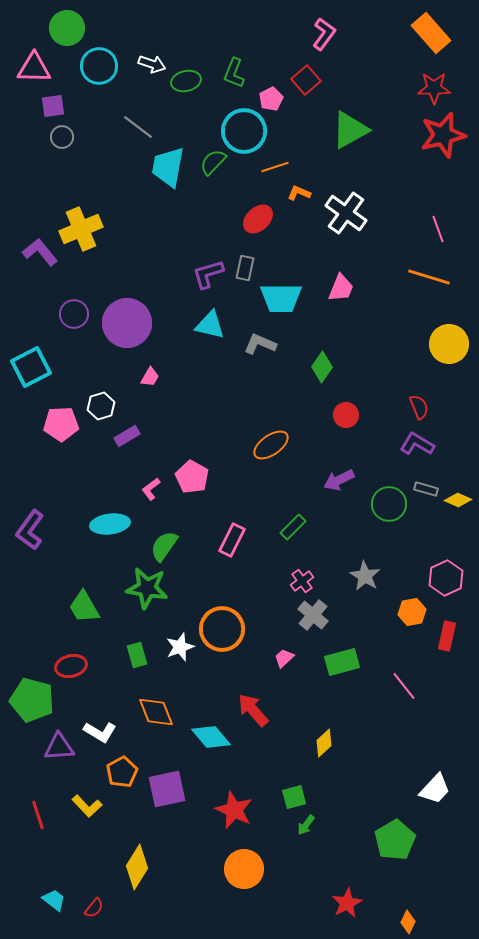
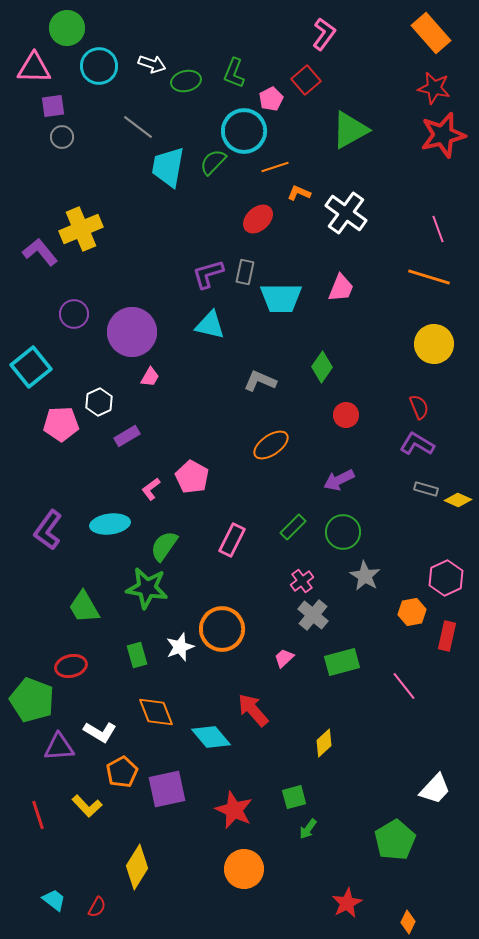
red star at (434, 88): rotated 12 degrees clockwise
gray rectangle at (245, 268): moved 4 px down
purple circle at (127, 323): moved 5 px right, 9 px down
gray L-shape at (260, 344): moved 37 px down
yellow circle at (449, 344): moved 15 px left
cyan square at (31, 367): rotated 12 degrees counterclockwise
white hexagon at (101, 406): moved 2 px left, 4 px up; rotated 8 degrees counterclockwise
green circle at (389, 504): moved 46 px left, 28 px down
purple L-shape at (30, 530): moved 18 px right
green pentagon at (32, 700): rotated 6 degrees clockwise
green arrow at (306, 825): moved 2 px right, 4 px down
red semicircle at (94, 908): moved 3 px right, 1 px up; rotated 10 degrees counterclockwise
